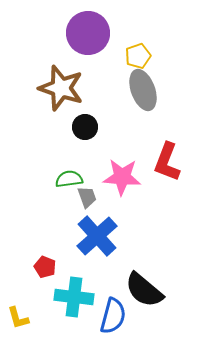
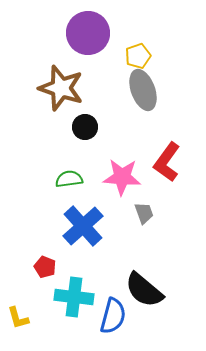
red L-shape: rotated 15 degrees clockwise
gray trapezoid: moved 57 px right, 16 px down
blue cross: moved 14 px left, 10 px up
